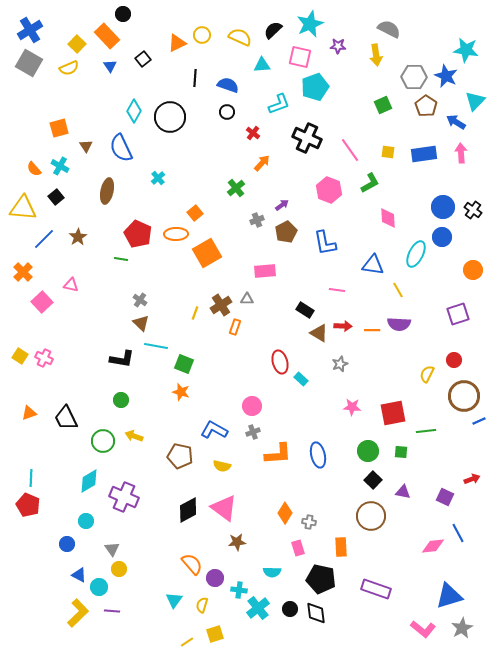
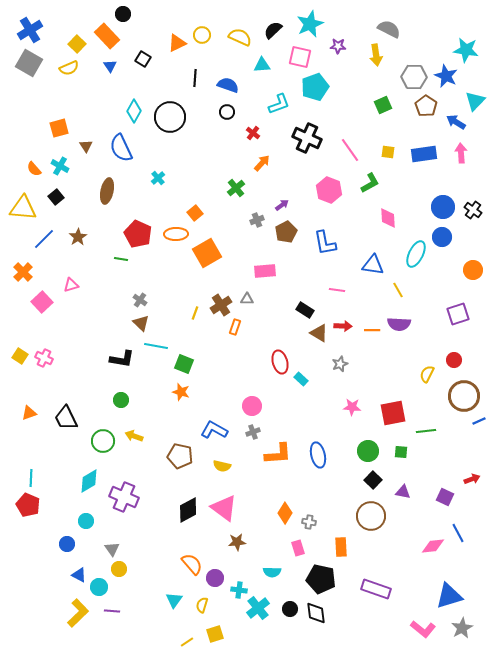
black square at (143, 59): rotated 21 degrees counterclockwise
pink triangle at (71, 285): rotated 28 degrees counterclockwise
